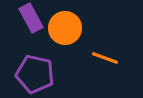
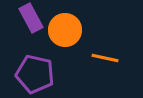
orange circle: moved 2 px down
orange line: rotated 8 degrees counterclockwise
